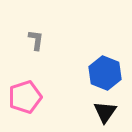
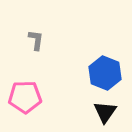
pink pentagon: rotated 16 degrees clockwise
